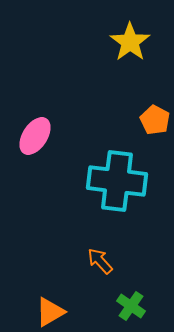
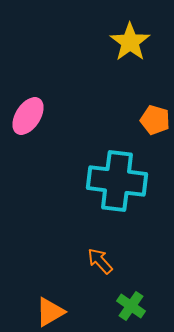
orange pentagon: rotated 12 degrees counterclockwise
pink ellipse: moved 7 px left, 20 px up
